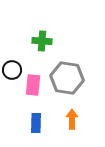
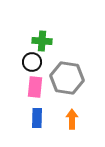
black circle: moved 20 px right, 8 px up
pink rectangle: moved 2 px right, 2 px down
blue rectangle: moved 1 px right, 5 px up
